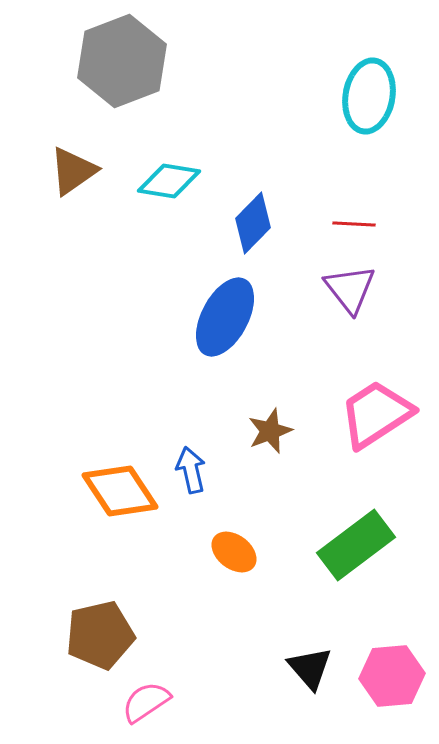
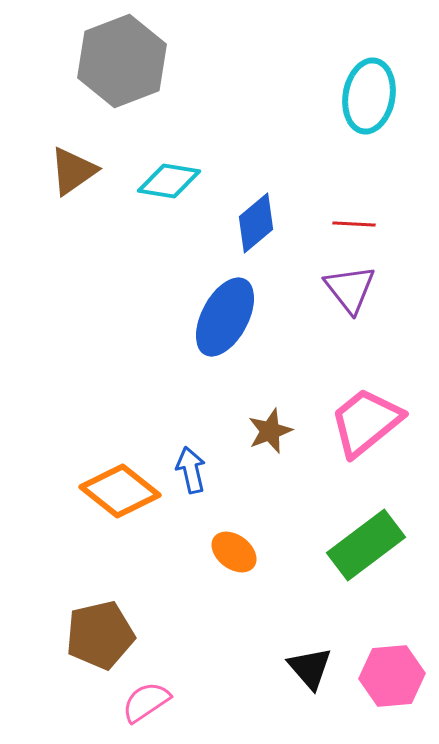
blue diamond: moved 3 px right; rotated 6 degrees clockwise
pink trapezoid: moved 10 px left, 8 px down; rotated 6 degrees counterclockwise
orange diamond: rotated 18 degrees counterclockwise
green rectangle: moved 10 px right
